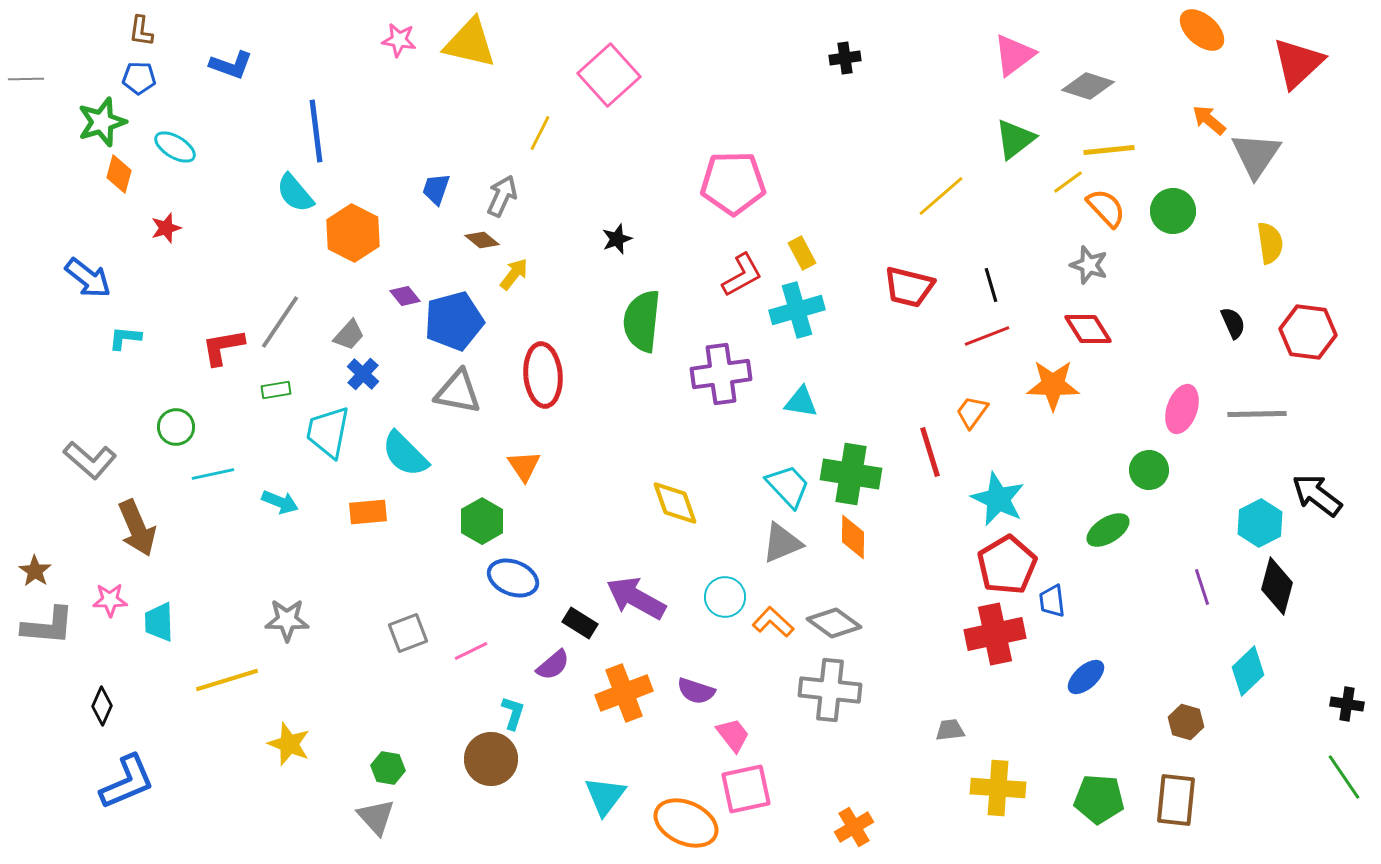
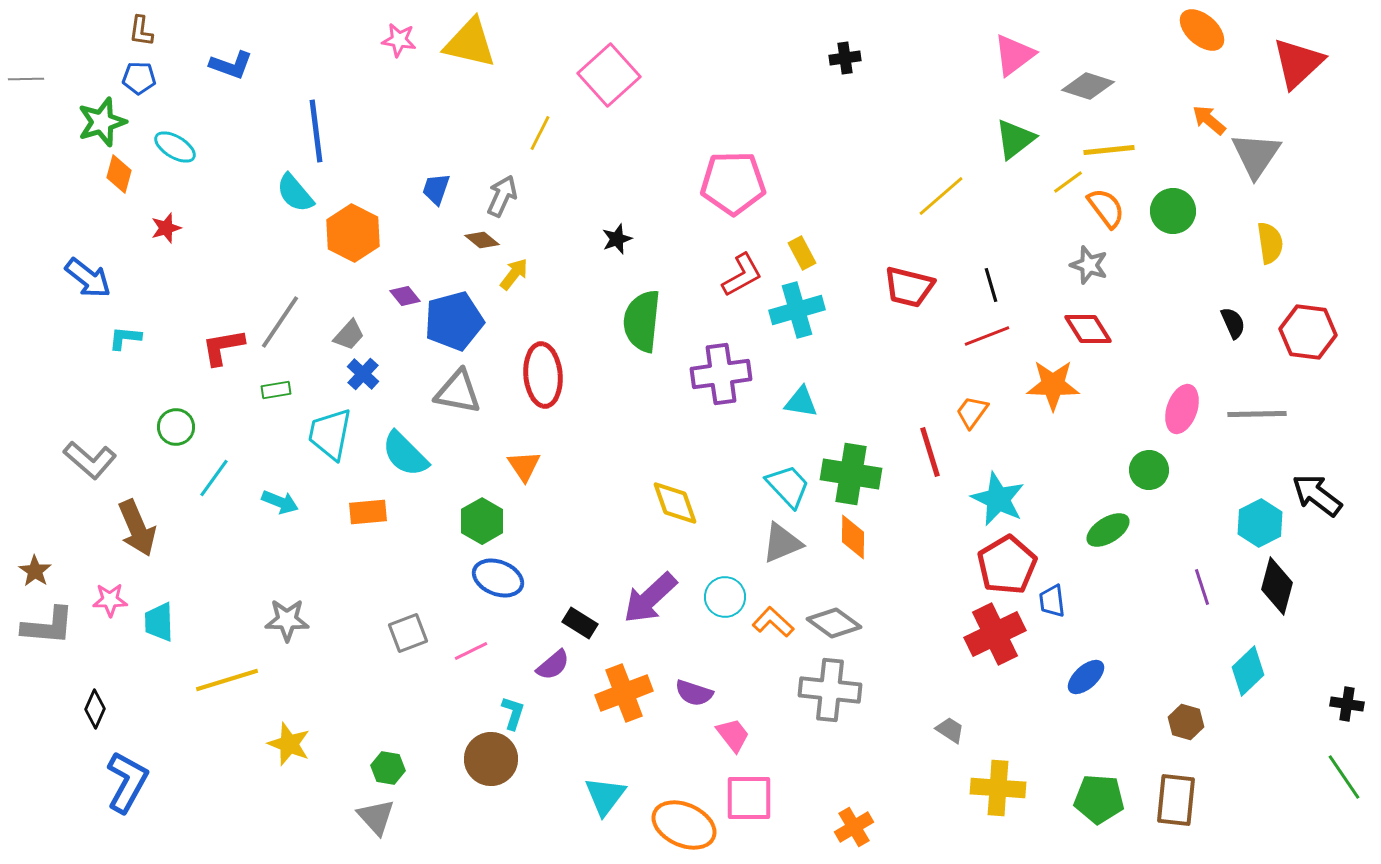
orange semicircle at (1106, 208): rotated 6 degrees clockwise
cyan trapezoid at (328, 432): moved 2 px right, 2 px down
cyan line at (213, 474): moved 1 px right, 4 px down; rotated 42 degrees counterclockwise
blue ellipse at (513, 578): moved 15 px left
purple arrow at (636, 598): moved 14 px right; rotated 72 degrees counterclockwise
red cross at (995, 634): rotated 14 degrees counterclockwise
purple semicircle at (696, 691): moved 2 px left, 2 px down
black diamond at (102, 706): moved 7 px left, 3 px down
gray trapezoid at (950, 730): rotated 40 degrees clockwise
blue L-shape at (127, 782): rotated 38 degrees counterclockwise
pink square at (746, 789): moved 3 px right, 9 px down; rotated 12 degrees clockwise
orange ellipse at (686, 823): moved 2 px left, 2 px down
